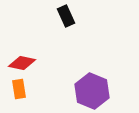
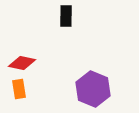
black rectangle: rotated 25 degrees clockwise
purple hexagon: moved 1 px right, 2 px up
